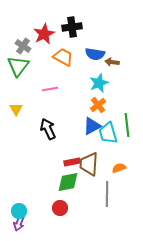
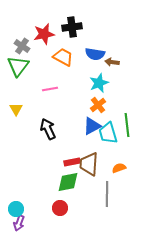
red star: rotated 15 degrees clockwise
gray cross: moved 1 px left
cyan circle: moved 3 px left, 2 px up
